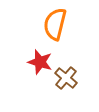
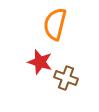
brown cross: rotated 20 degrees counterclockwise
